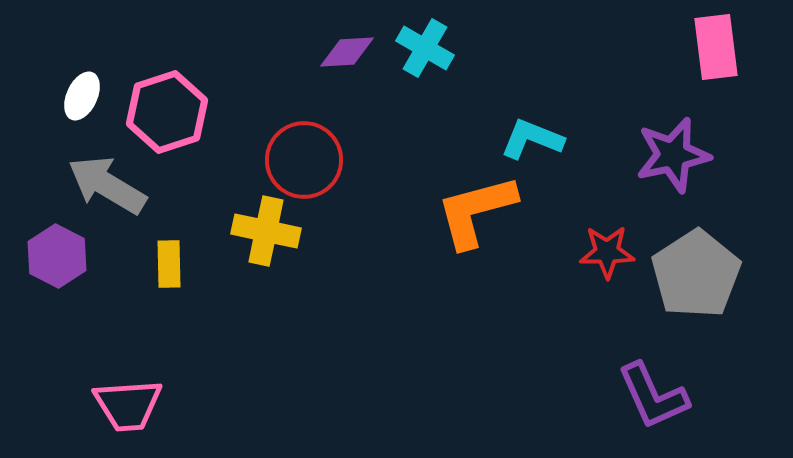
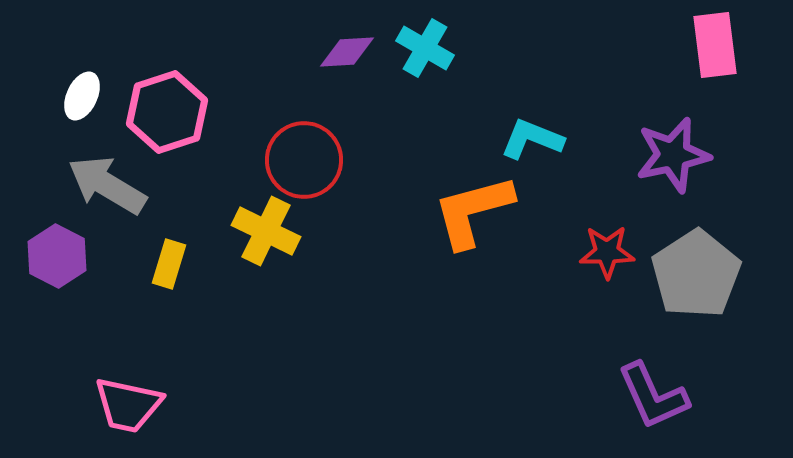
pink rectangle: moved 1 px left, 2 px up
orange L-shape: moved 3 px left
yellow cross: rotated 14 degrees clockwise
yellow rectangle: rotated 18 degrees clockwise
pink trapezoid: rotated 16 degrees clockwise
